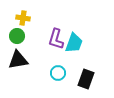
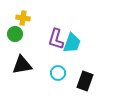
green circle: moved 2 px left, 2 px up
cyan trapezoid: moved 2 px left
black triangle: moved 4 px right, 5 px down
black rectangle: moved 1 px left, 2 px down
